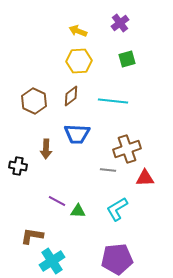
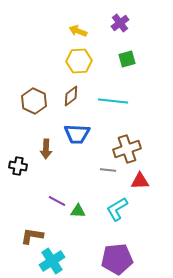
red triangle: moved 5 px left, 3 px down
